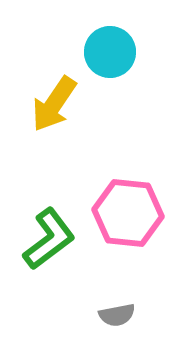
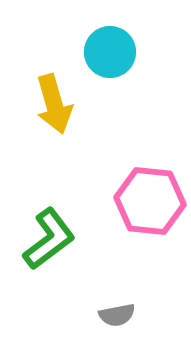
yellow arrow: rotated 50 degrees counterclockwise
pink hexagon: moved 22 px right, 12 px up
